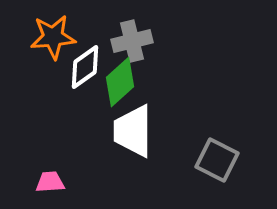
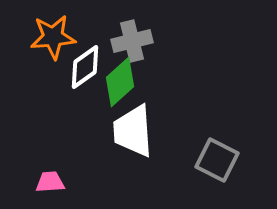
white trapezoid: rotated 4 degrees counterclockwise
